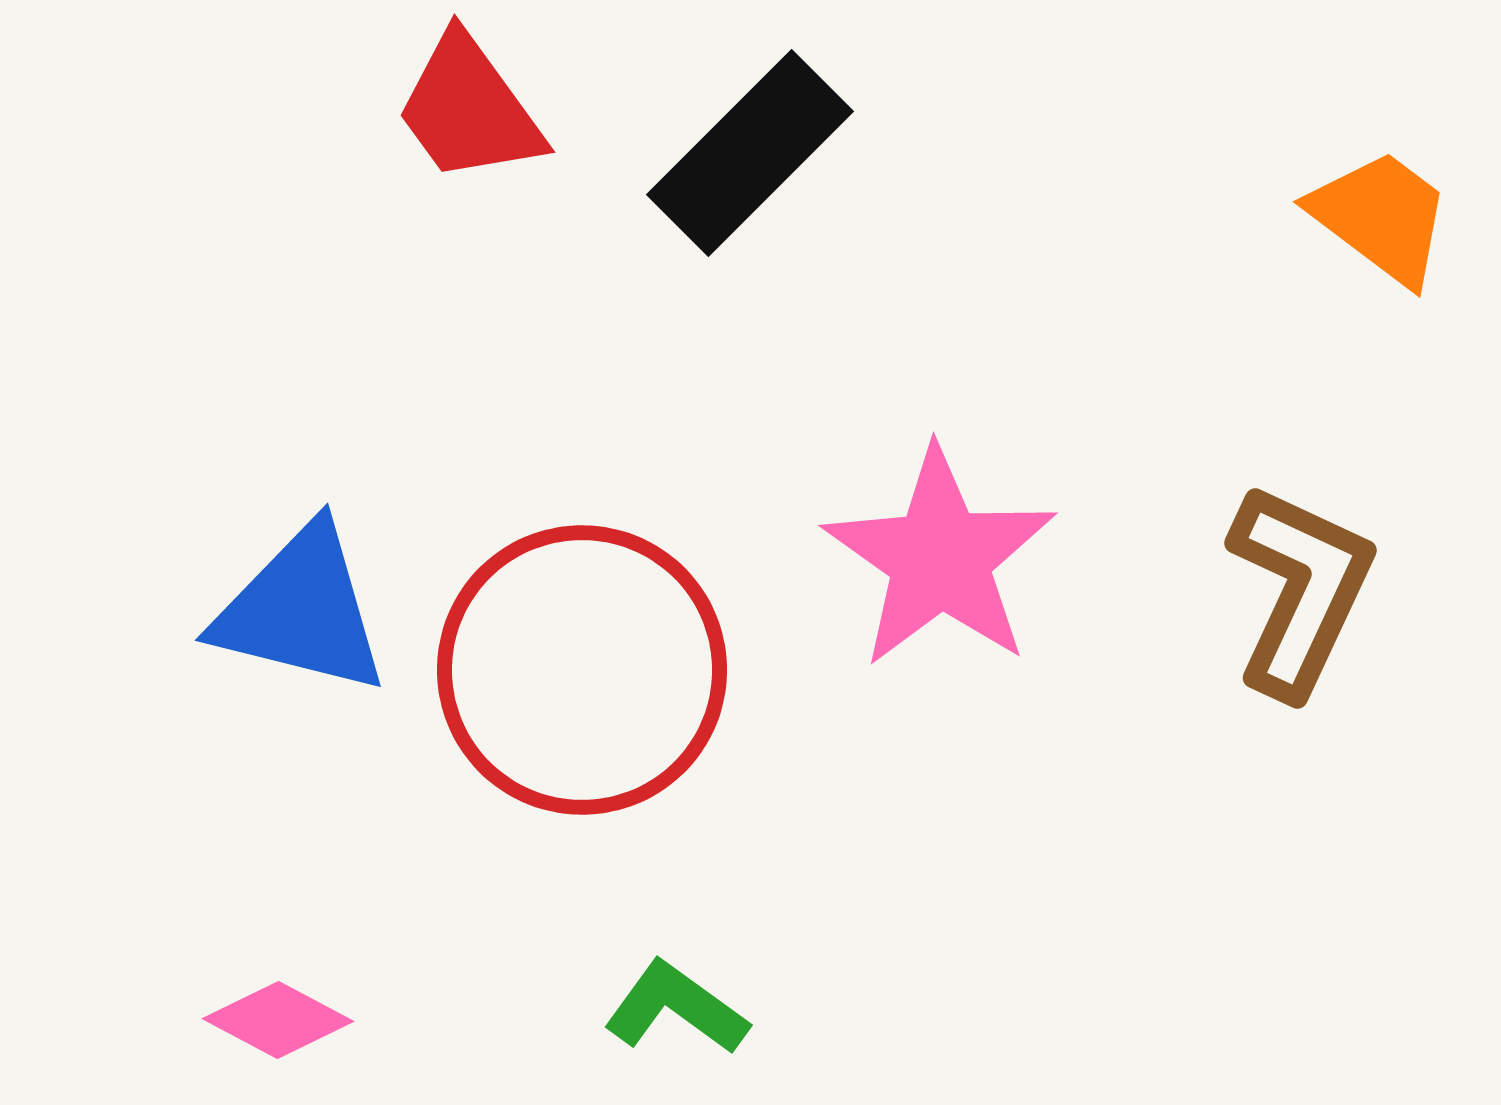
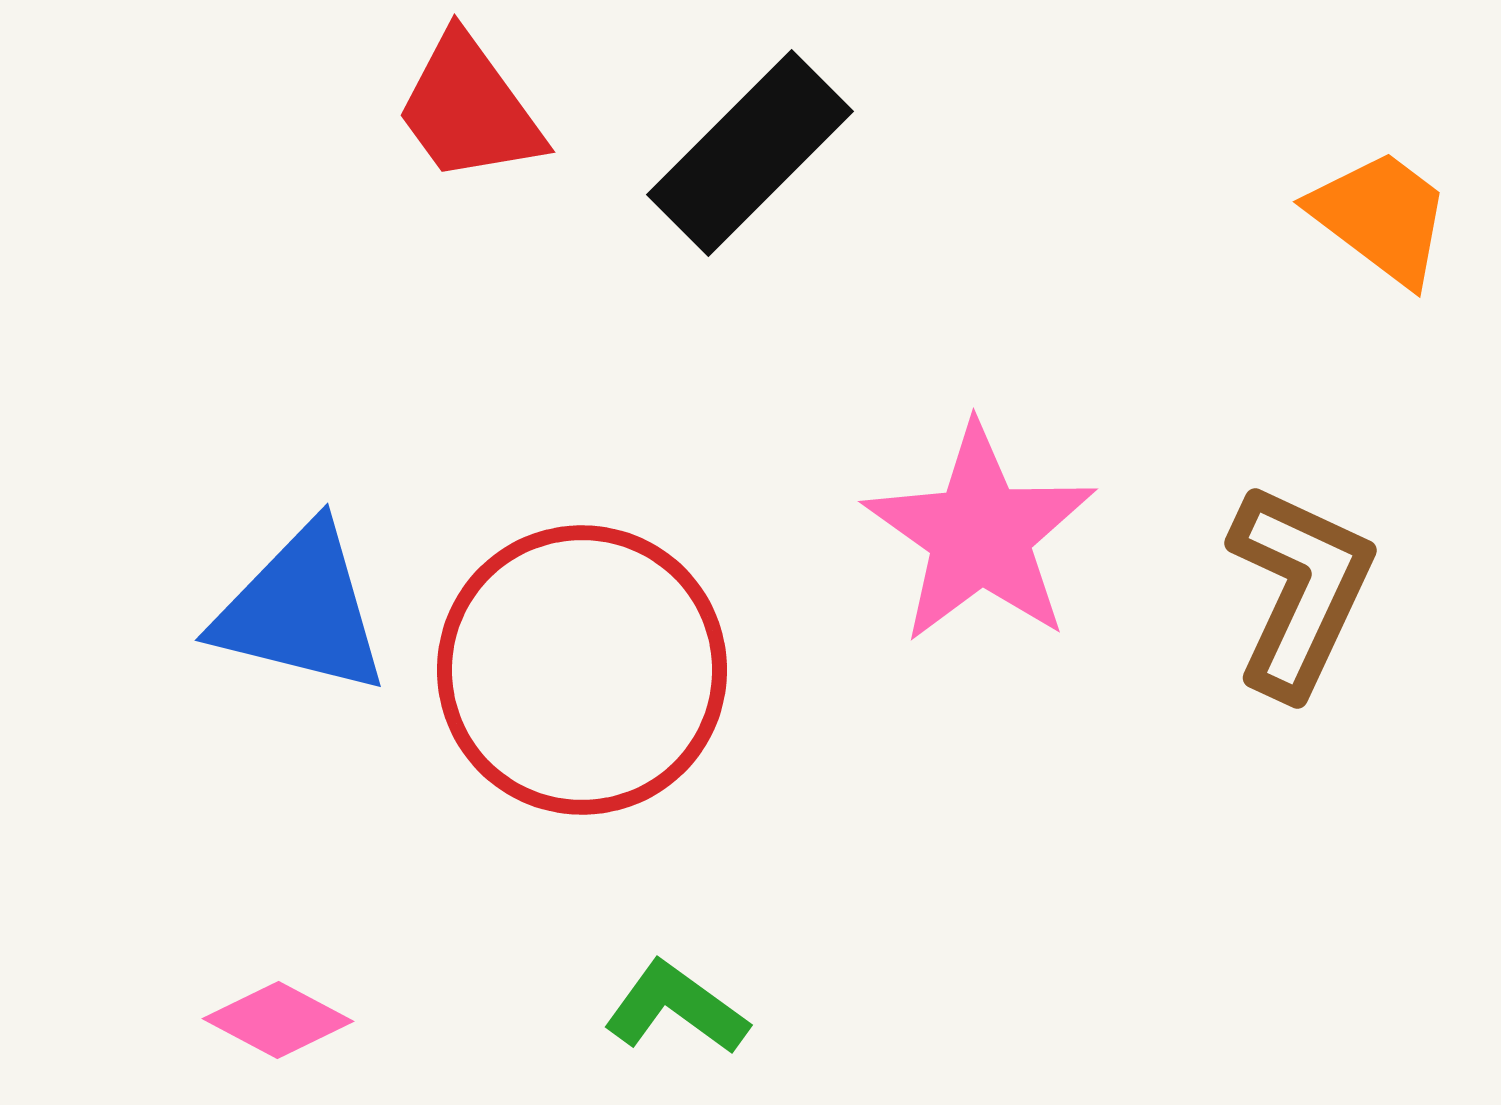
pink star: moved 40 px right, 24 px up
